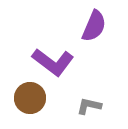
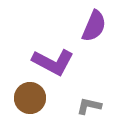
purple L-shape: rotated 9 degrees counterclockwise
